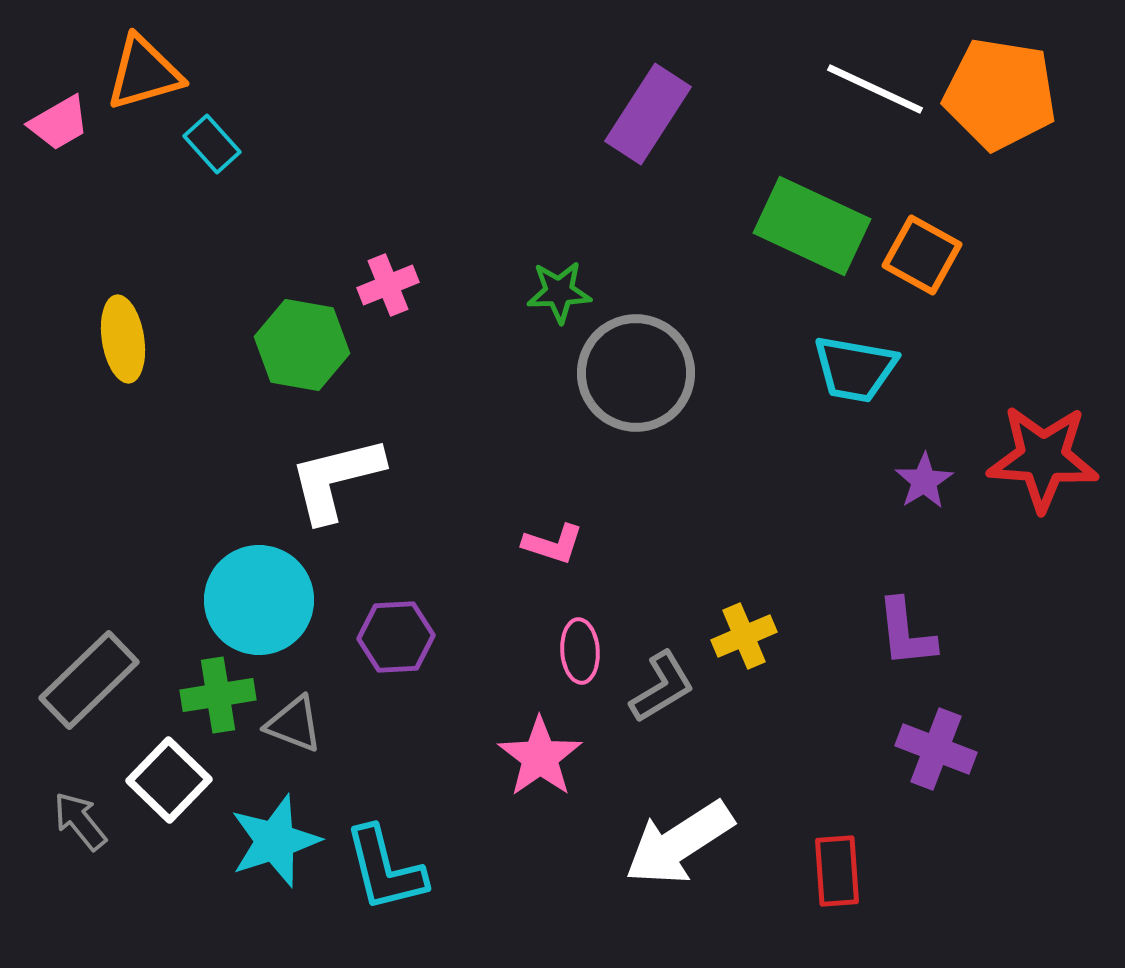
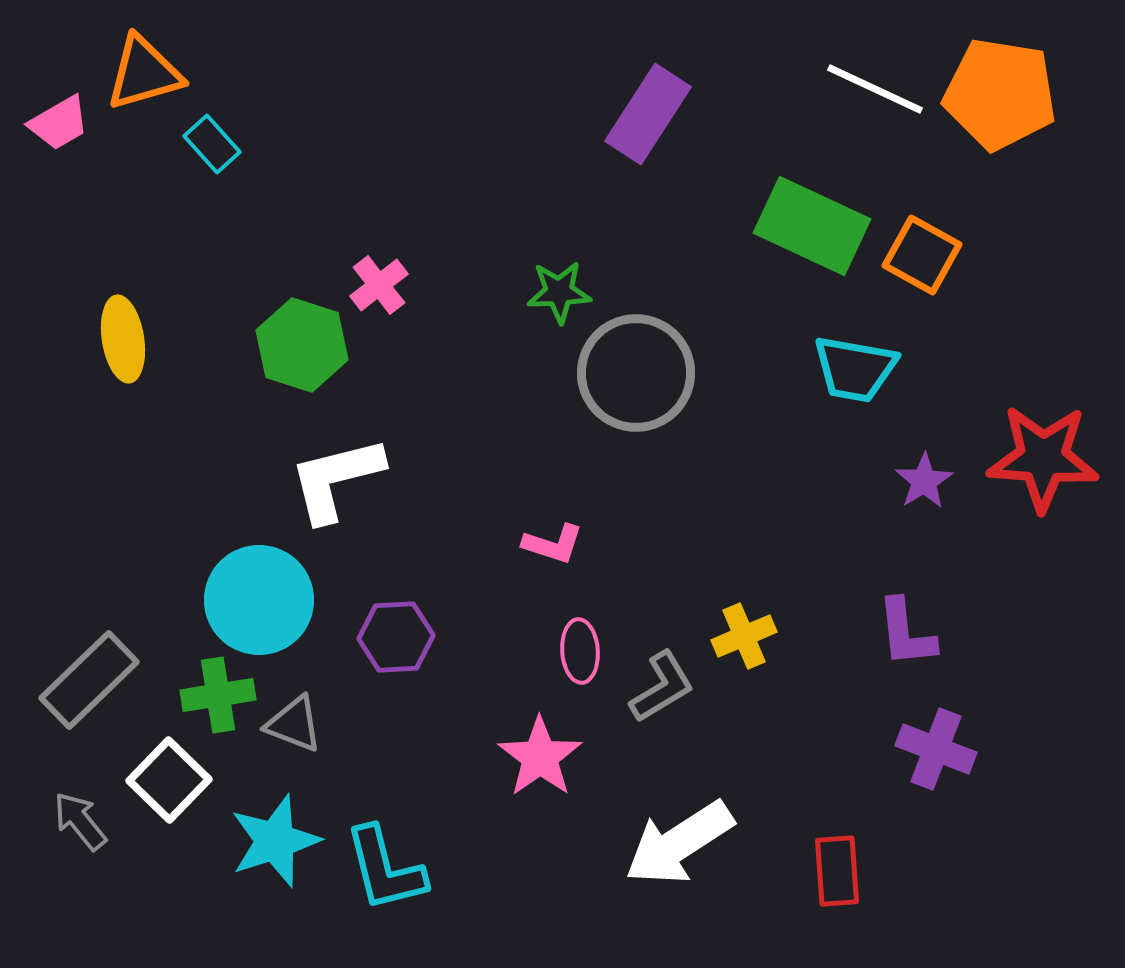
pink cross: moved 9 px left; rotated 16 degrees counterclockwise
green hexagon: rotated 8 degrees clockwise
